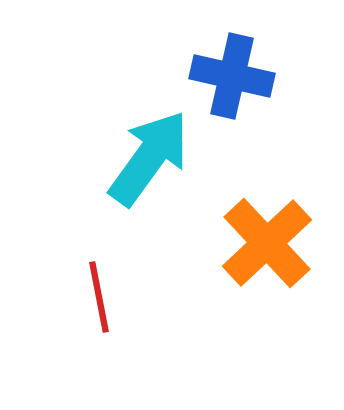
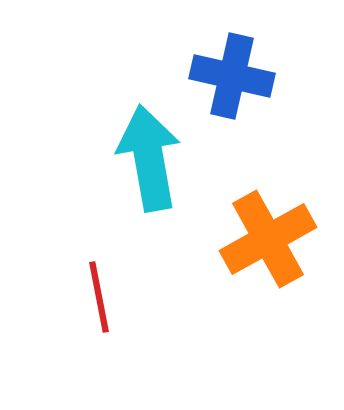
cyan arrow: rotated 46 degrees counterclockwise
orange cross: moved 1 px right, 4 px up; rotated 14 degrees clockwise
